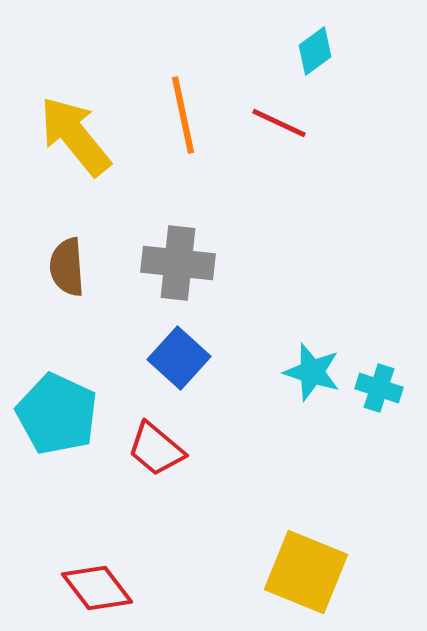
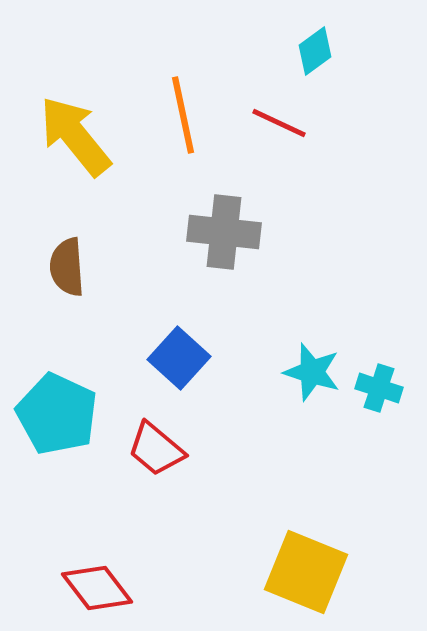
gray cross: moved 46 px right, 31 px up
